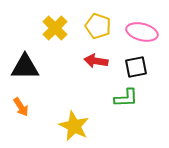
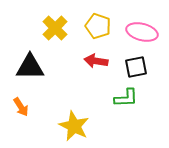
black triangle: moved 5 px right
